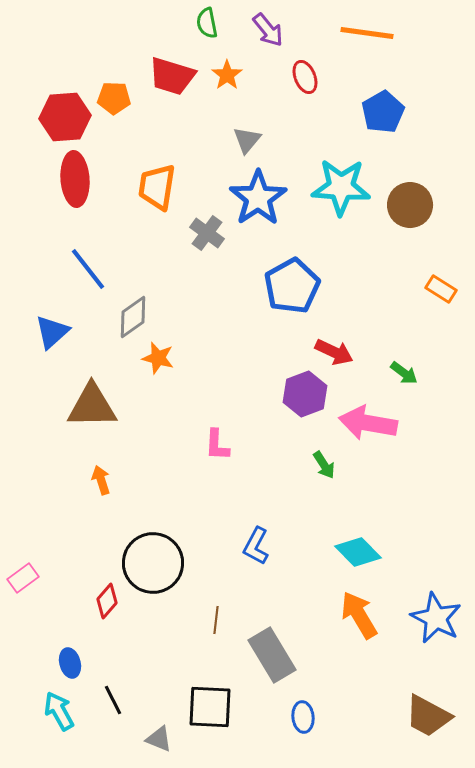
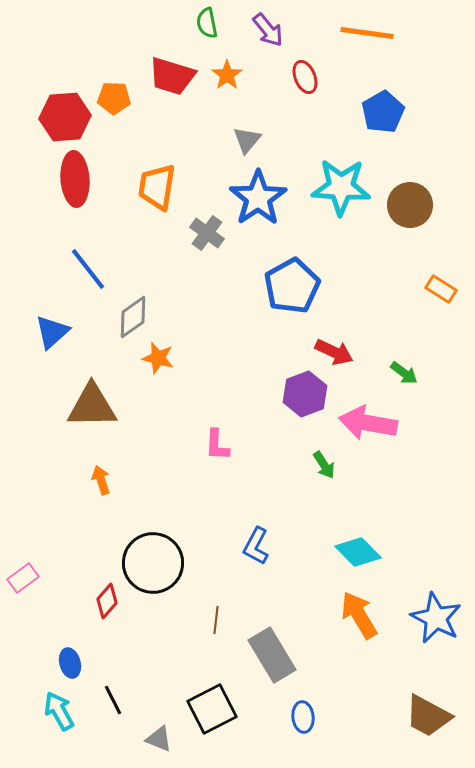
black square at (210, 707): moved 2 px right, 2 px down; rotated 30 degrees counterclockwise
